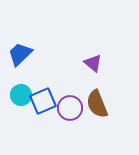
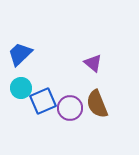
cyan circle: moved 7 px up
